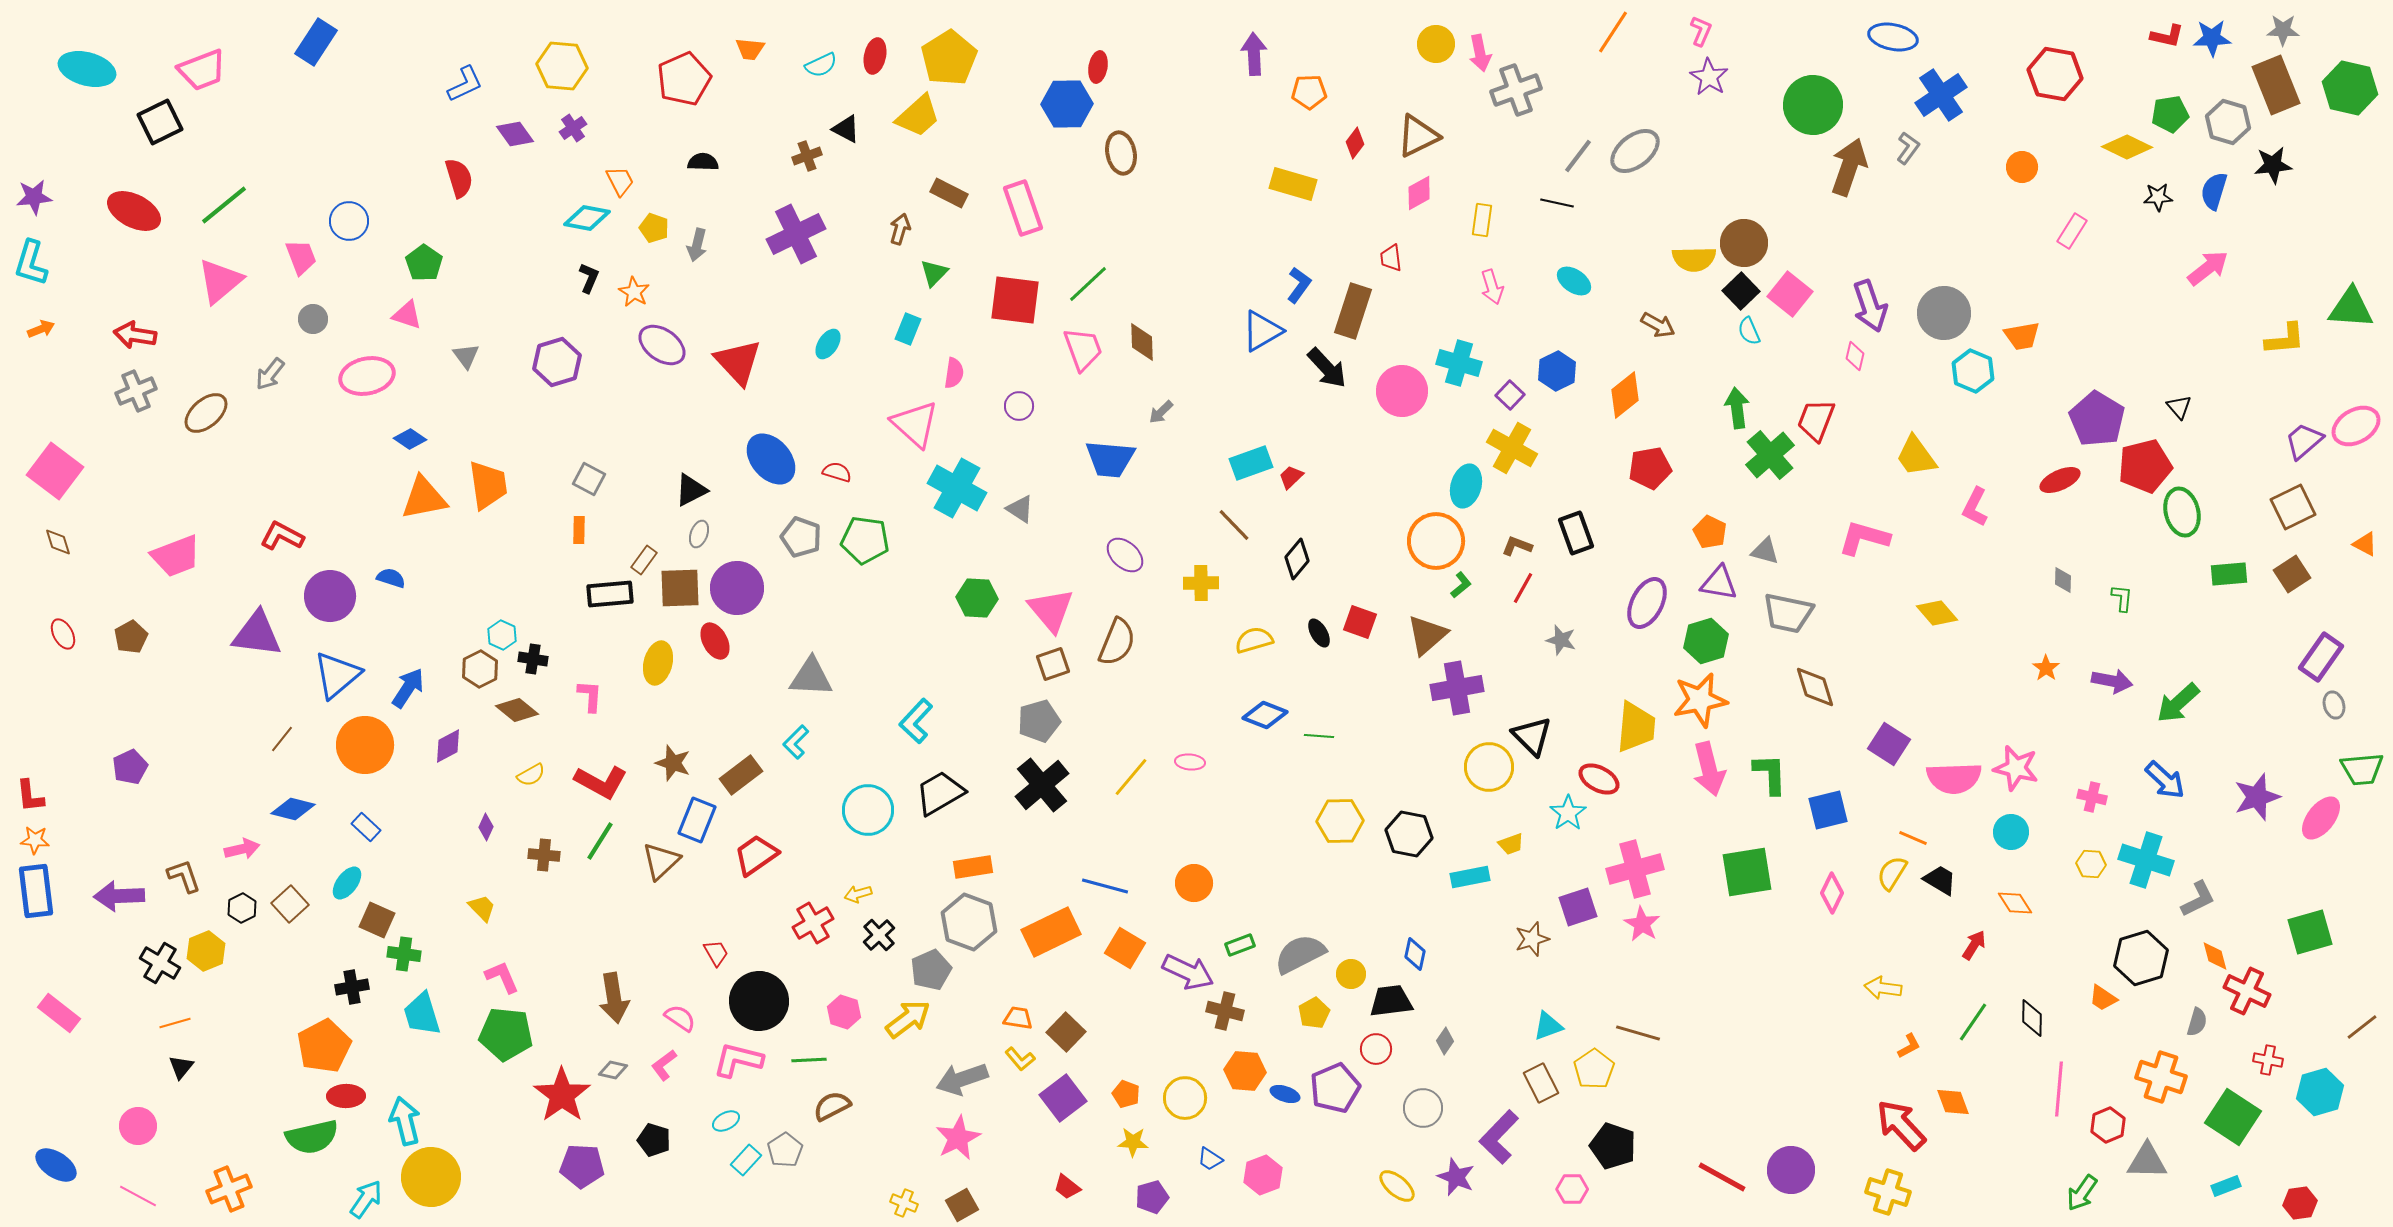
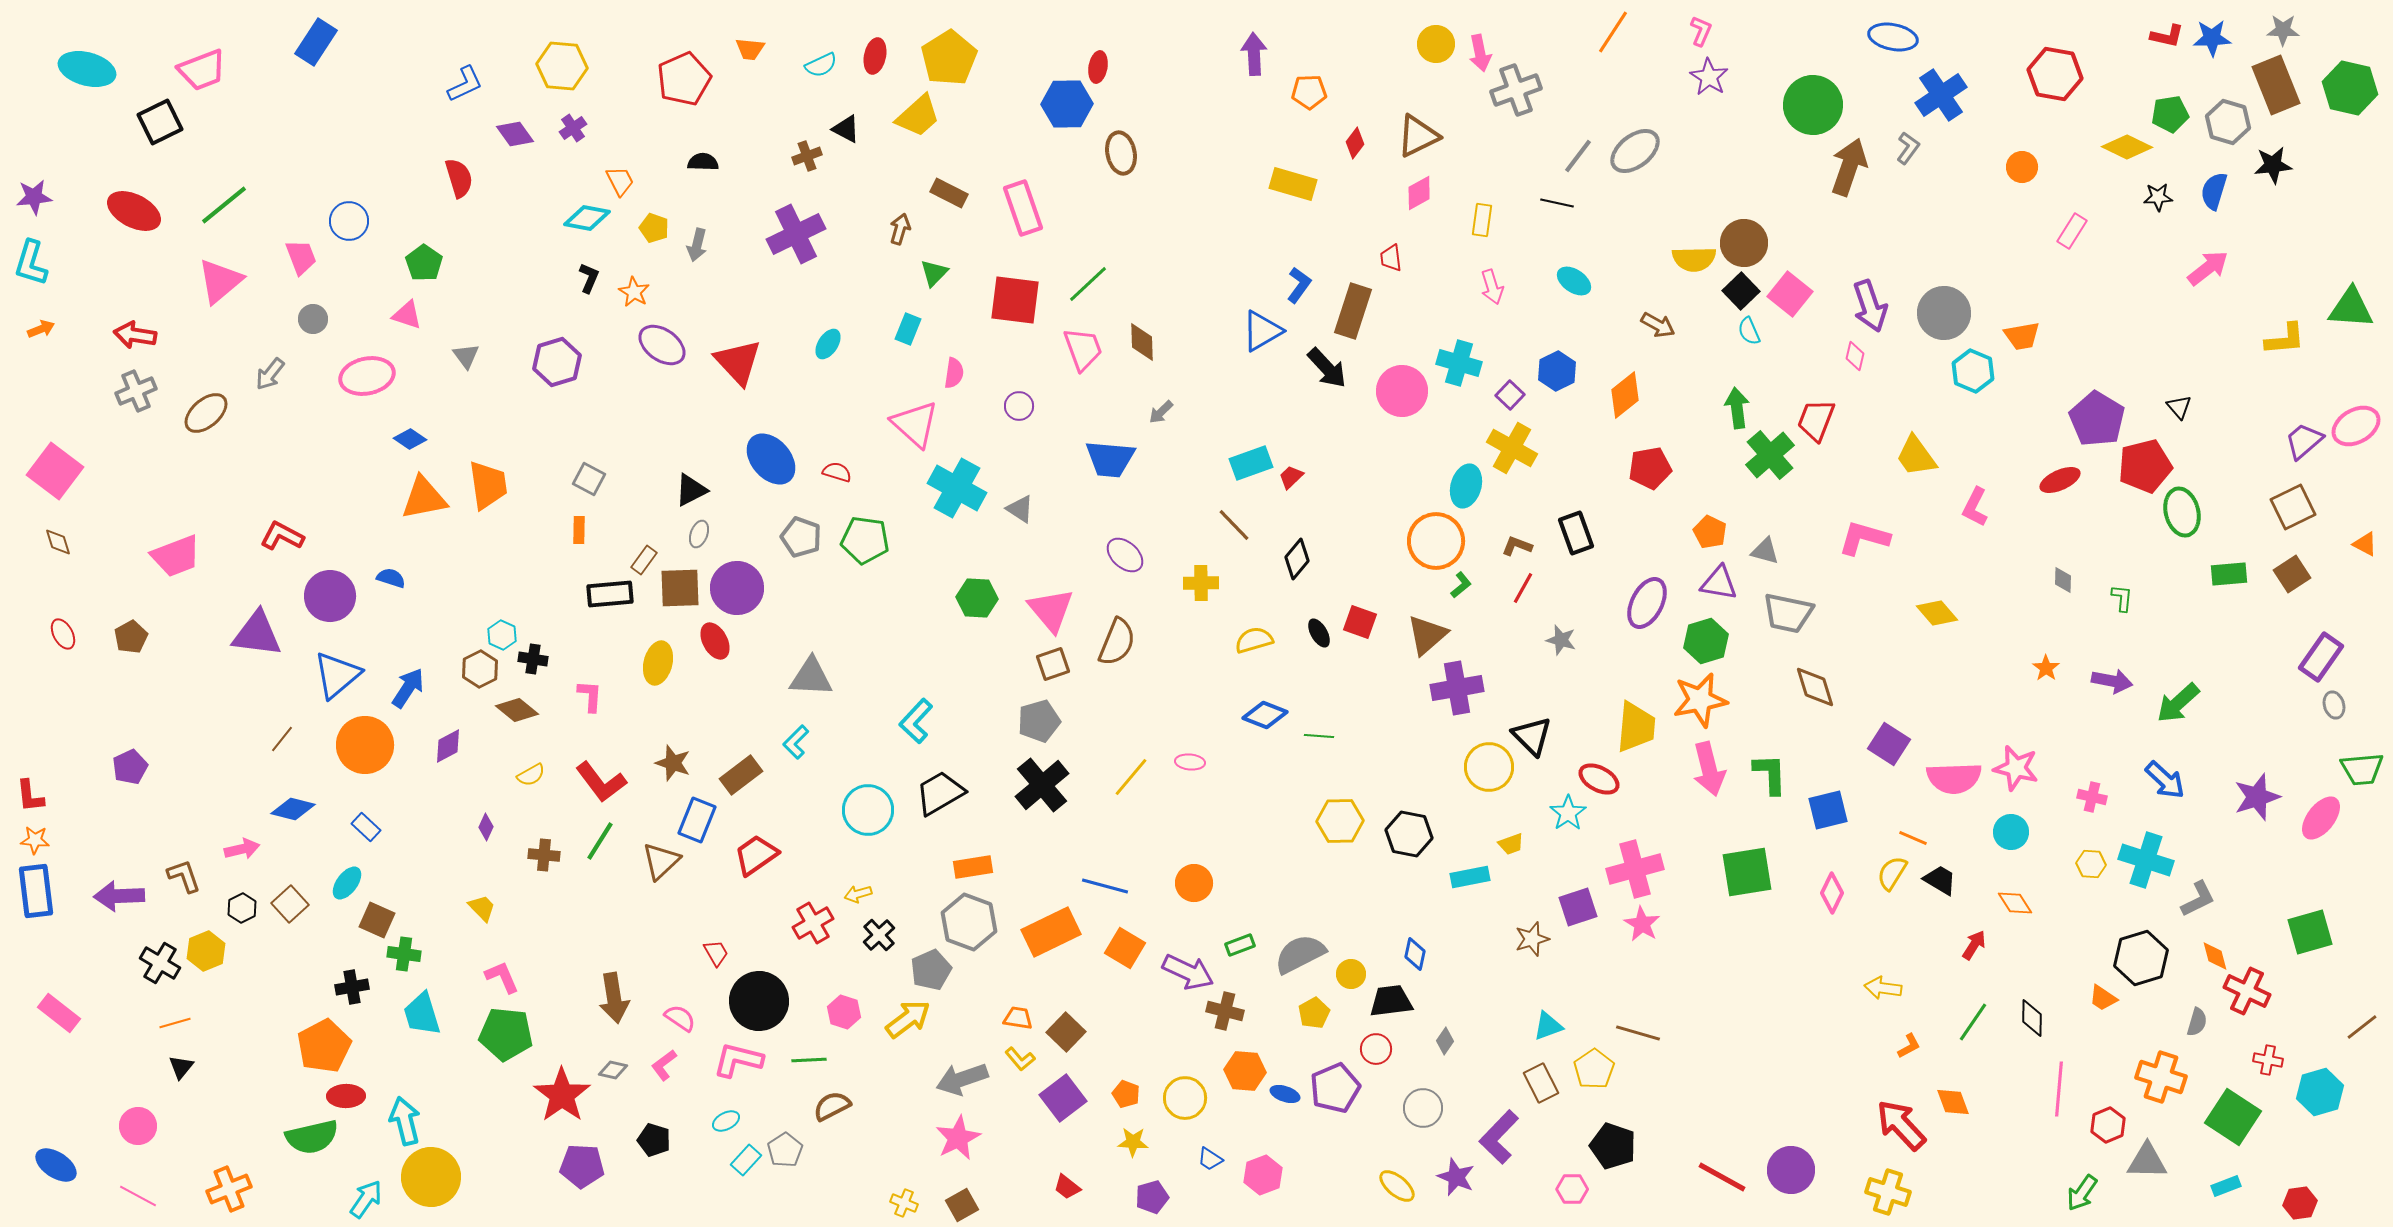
red L-shape at (601, 782): rotated 24 degrees clockwise
